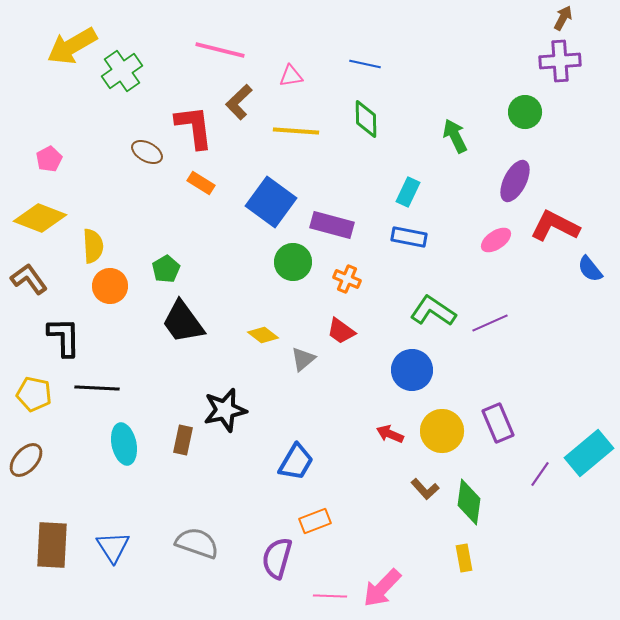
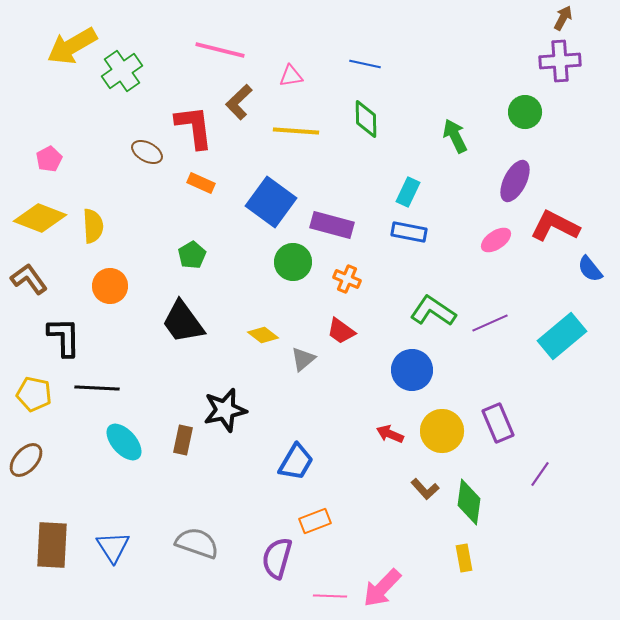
orange rectangle at (201, 183): rotated 8 degrees counterclockwise
blue rectangle at (409, 237): moved 5 px up
yellow semicircle at (93, 246): moved 20 px up
green pentagon at (166, 269): moved 26 px right, 14 px up
cyan ellipse at (124, 444): moved 2 px up; rotated 30 degrees counterclockwise
cyan rectangle at (589, 453): moved 27 px left, 117 px up
